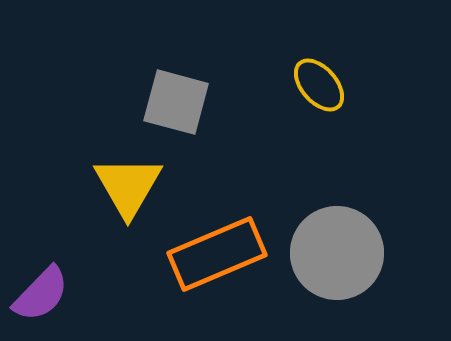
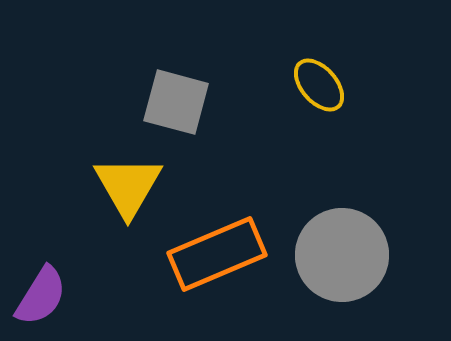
gray circle: moved 5 px right, 2 px down
purple semicircle: moved 2 px down; rotated 12 degrees counterclockwise
